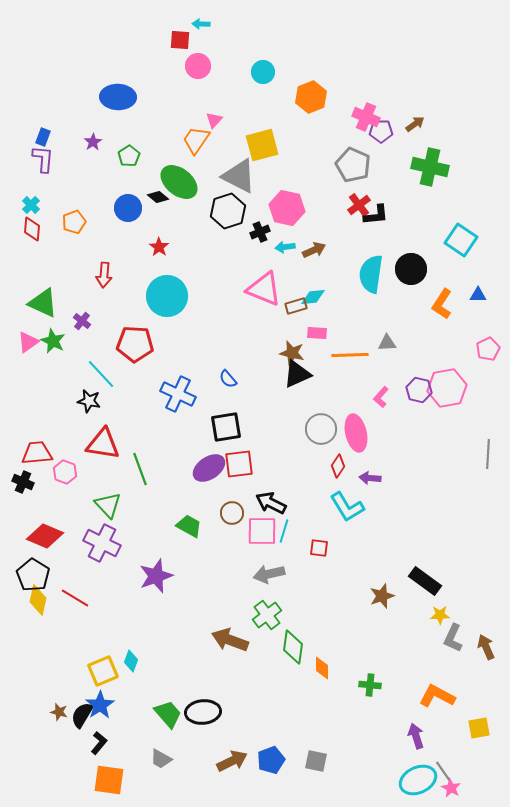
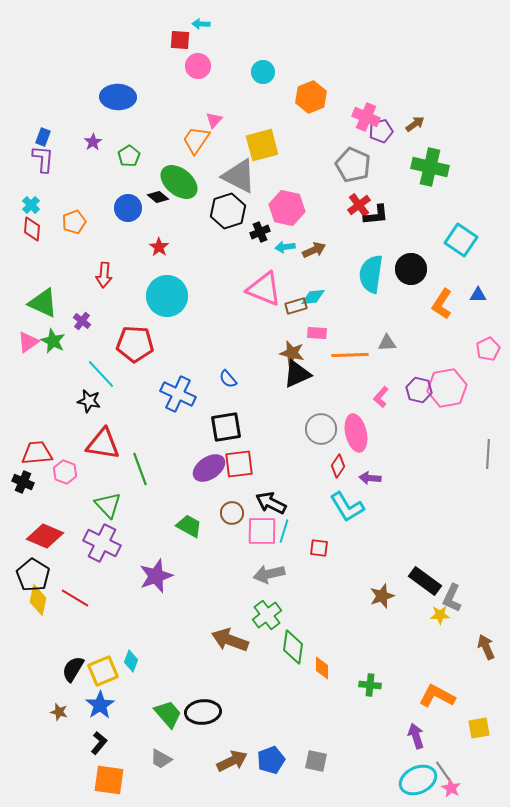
purple pentagon at (381, 131): rotated 15 degrees counterclockwise
gray L-shape at (453, 638): moved 1 px left, 40 px up
black semicircle at (82, 715): moved 9 px left, 46 px up
